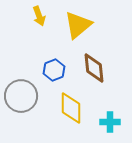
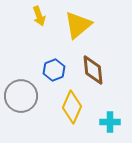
brown diamond: moved 1 px left, 2 px down
yellow diamond: moved 1 px right, 1 px up; rotated 24 degrees clockwise
